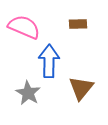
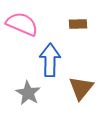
pink semicircle: moved 2 px left, 3 px up
blue arrow: moved 1 px right, 1 px up
